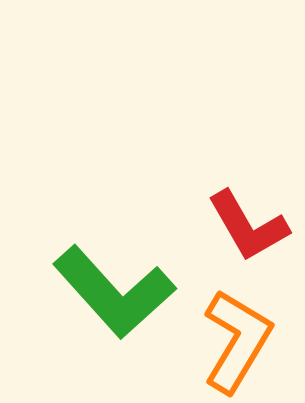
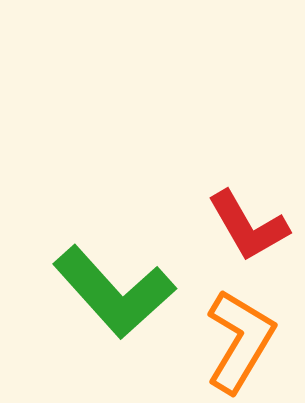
orange L-shape: moved 3 px right
